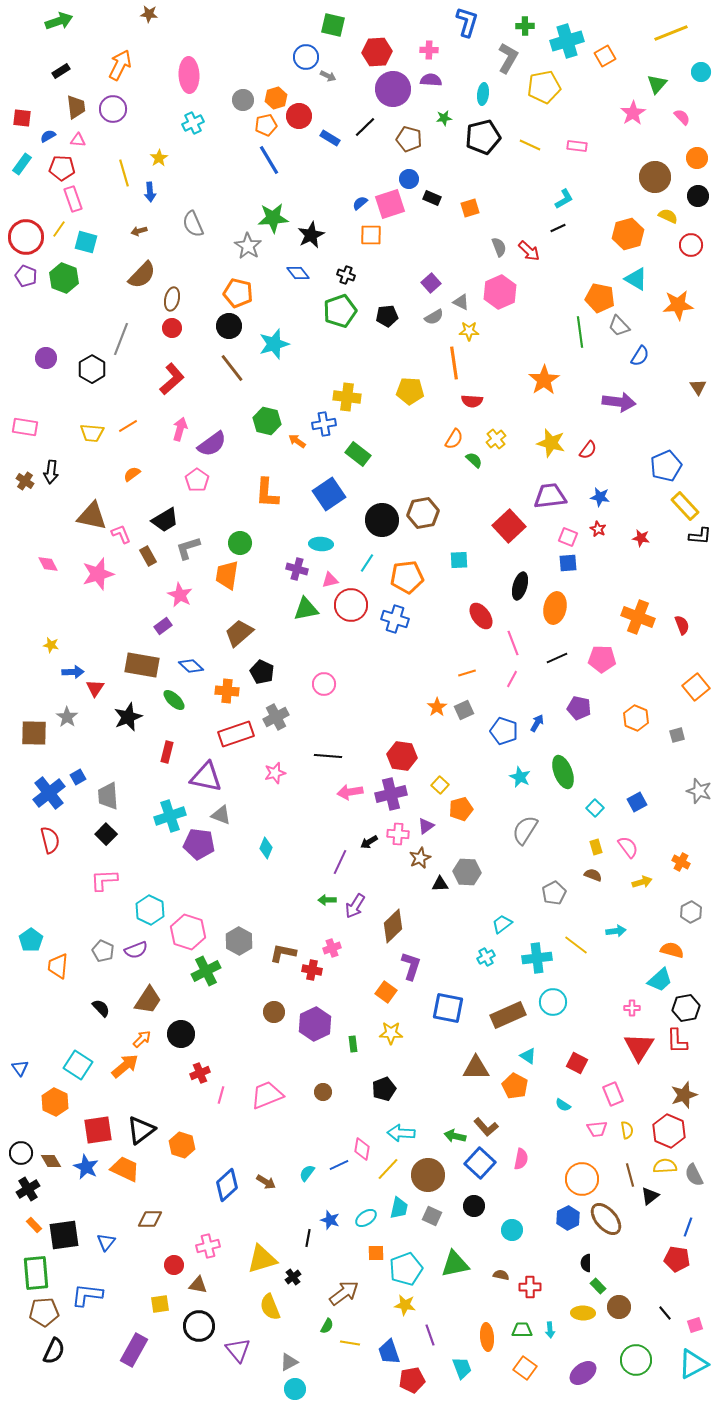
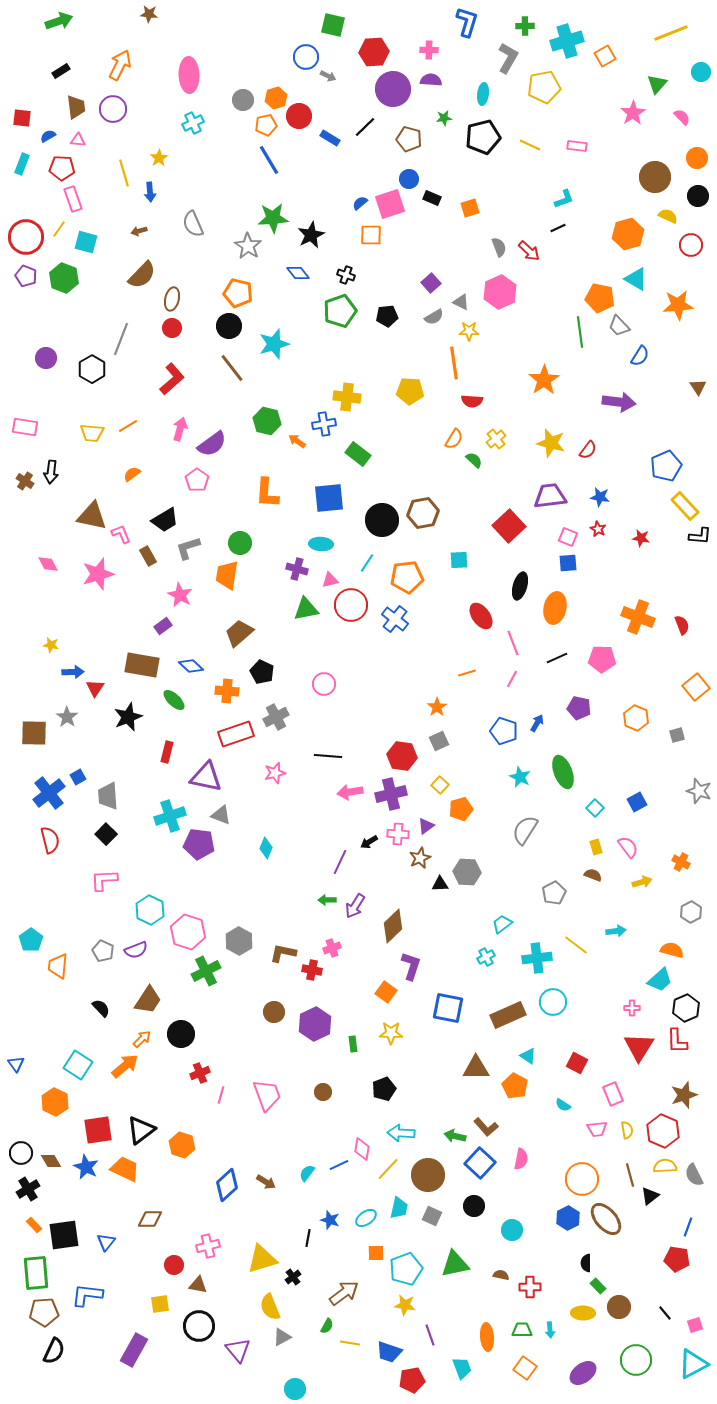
red hexagon at (377, 52): moved 3 px left
cyan rectangle at (22, 164): rotated 15 degrees counterclockwise
cyan L-shape at (564, 199): rotated 10 degrees clockwise
blue square at (329, 494): moved 4 px down; rotated 28 degrees clockwise
blue cross at (395, 619): rotated 20 degrees clockwise
gray square at (464, 710): moved 25 px left, 31 px down
black hexagon at (686, 1008): rotated 12 degrees counterclockwise
blue triangle at (20, 1068): moved 4 px left, 4 px up
pink trapezoid at (267, 1095): rotated 92 degrees clockwise
red hexagon at (669, 1131): moved 6 px left
blue trapezoid at (389, 1352): rotated 52 degrees counterclockwise
gray triangle at (289, 1362): moved 7 px left, 25 px up
